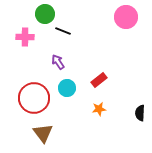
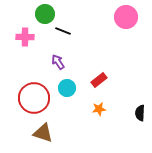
brown triangle: rotated 35 degrees counterclockwise
